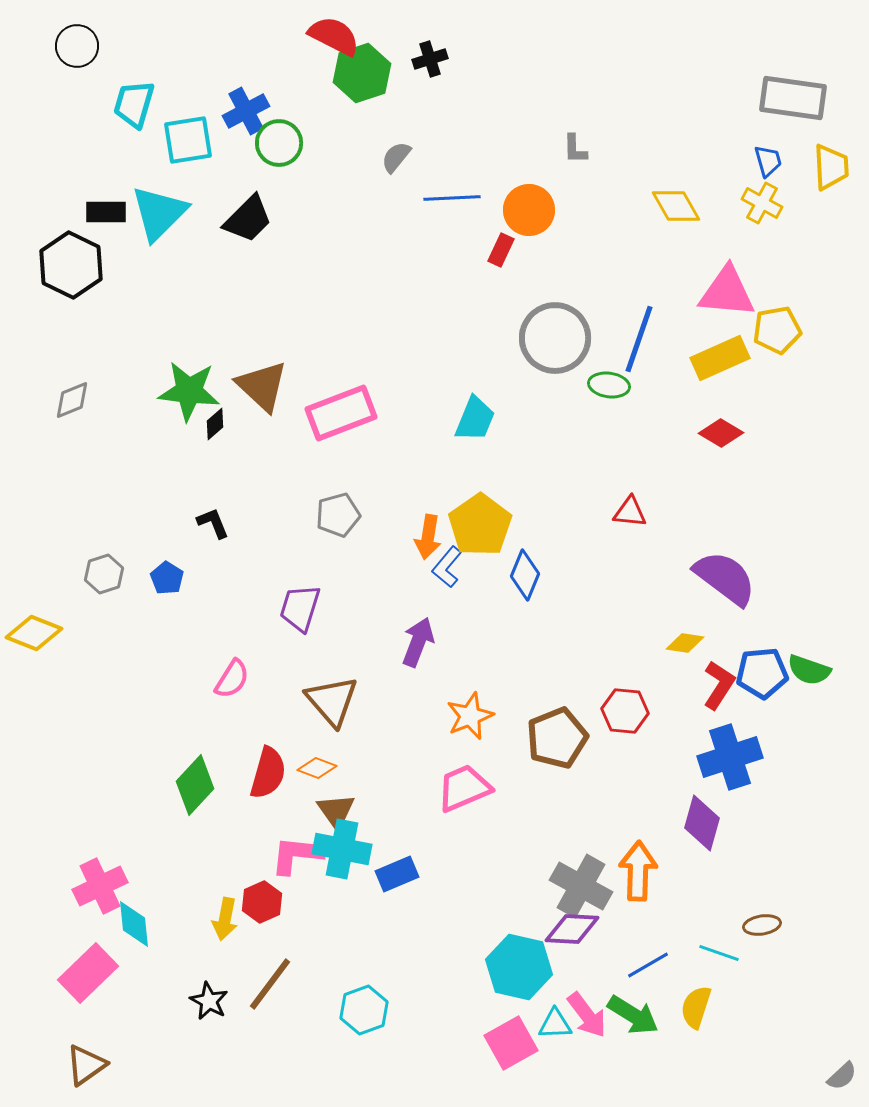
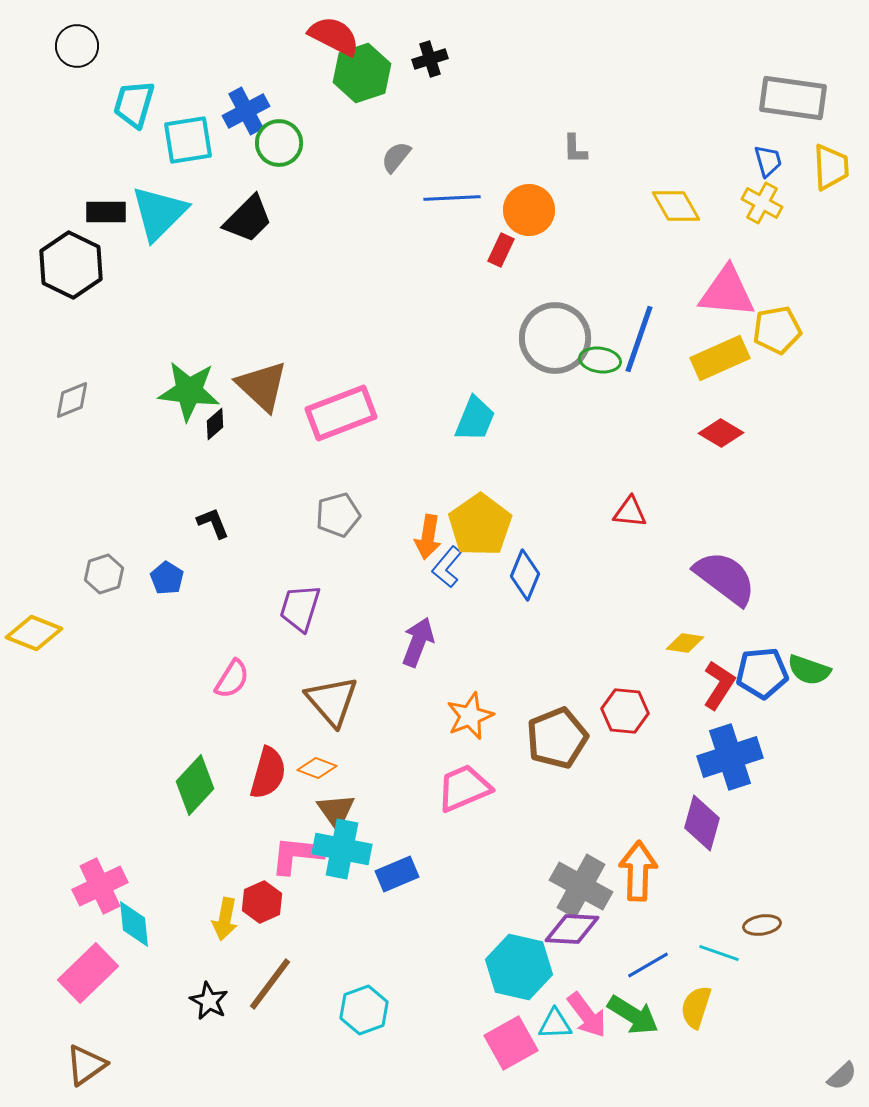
green ellipse at (609, 385): moved 9 px left, 25 px up
